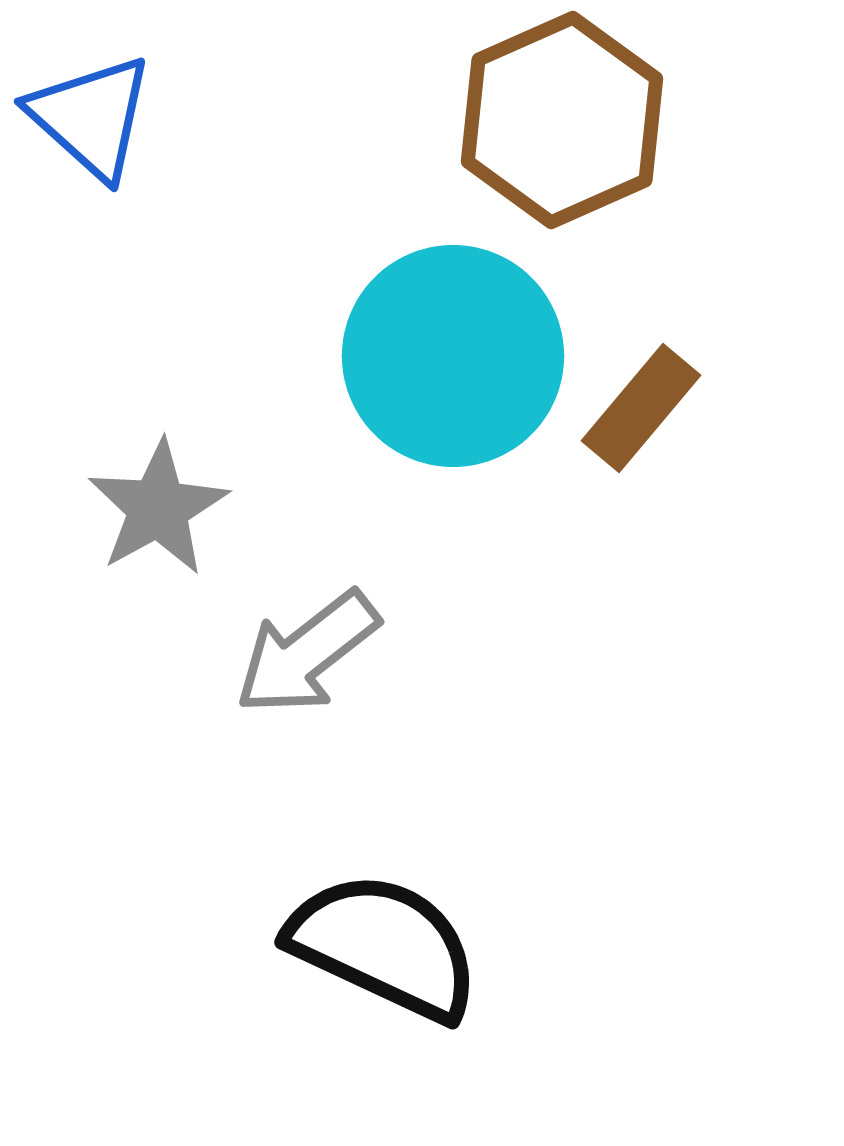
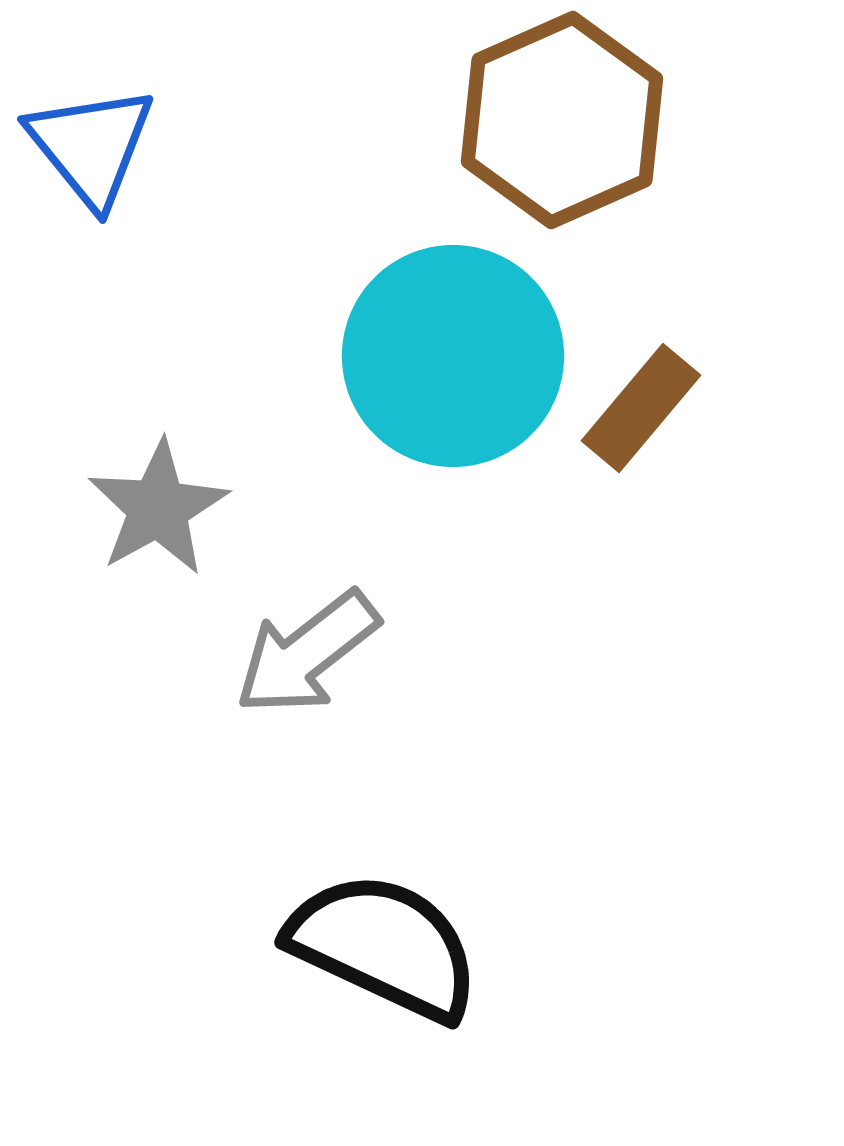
blue triangle: moved 29 px down; rotated 9 degrees clockwise
